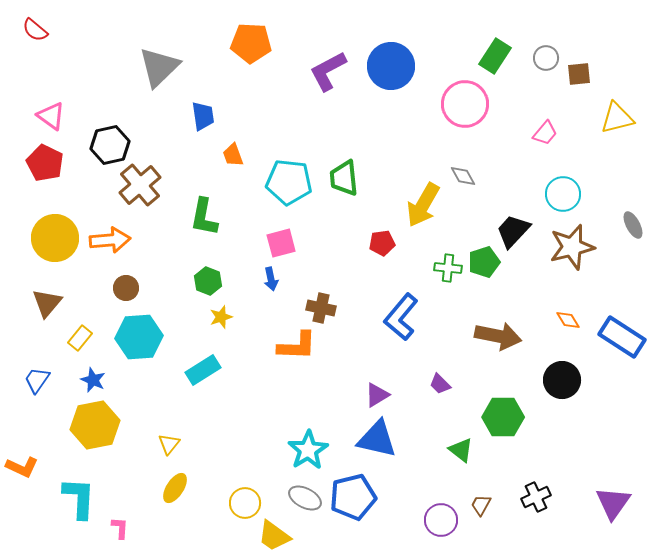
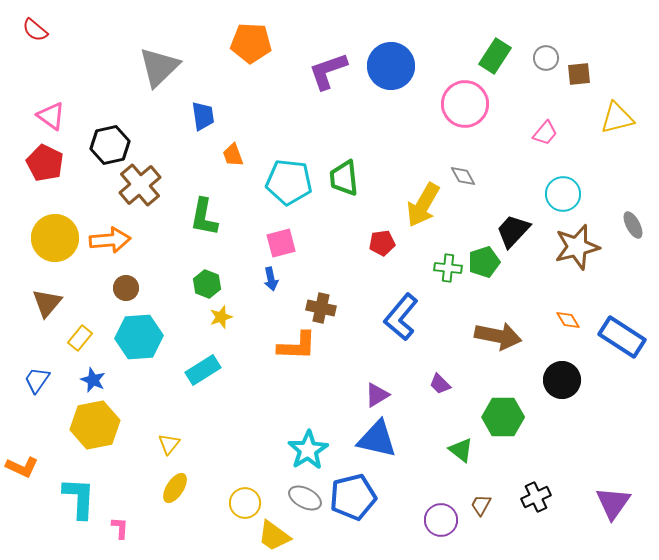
purple L-shape at (328, 71): rotated 9 degrees clockwise
brown star at (572, 247): moved 5 px right
green hexagon at (208, 281): moved 1 px left, 3 px down
